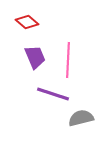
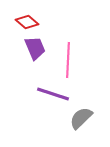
purple trapezoid: moved 9 px up
gray semicircle: rotated 30 degrees counterclockwise
